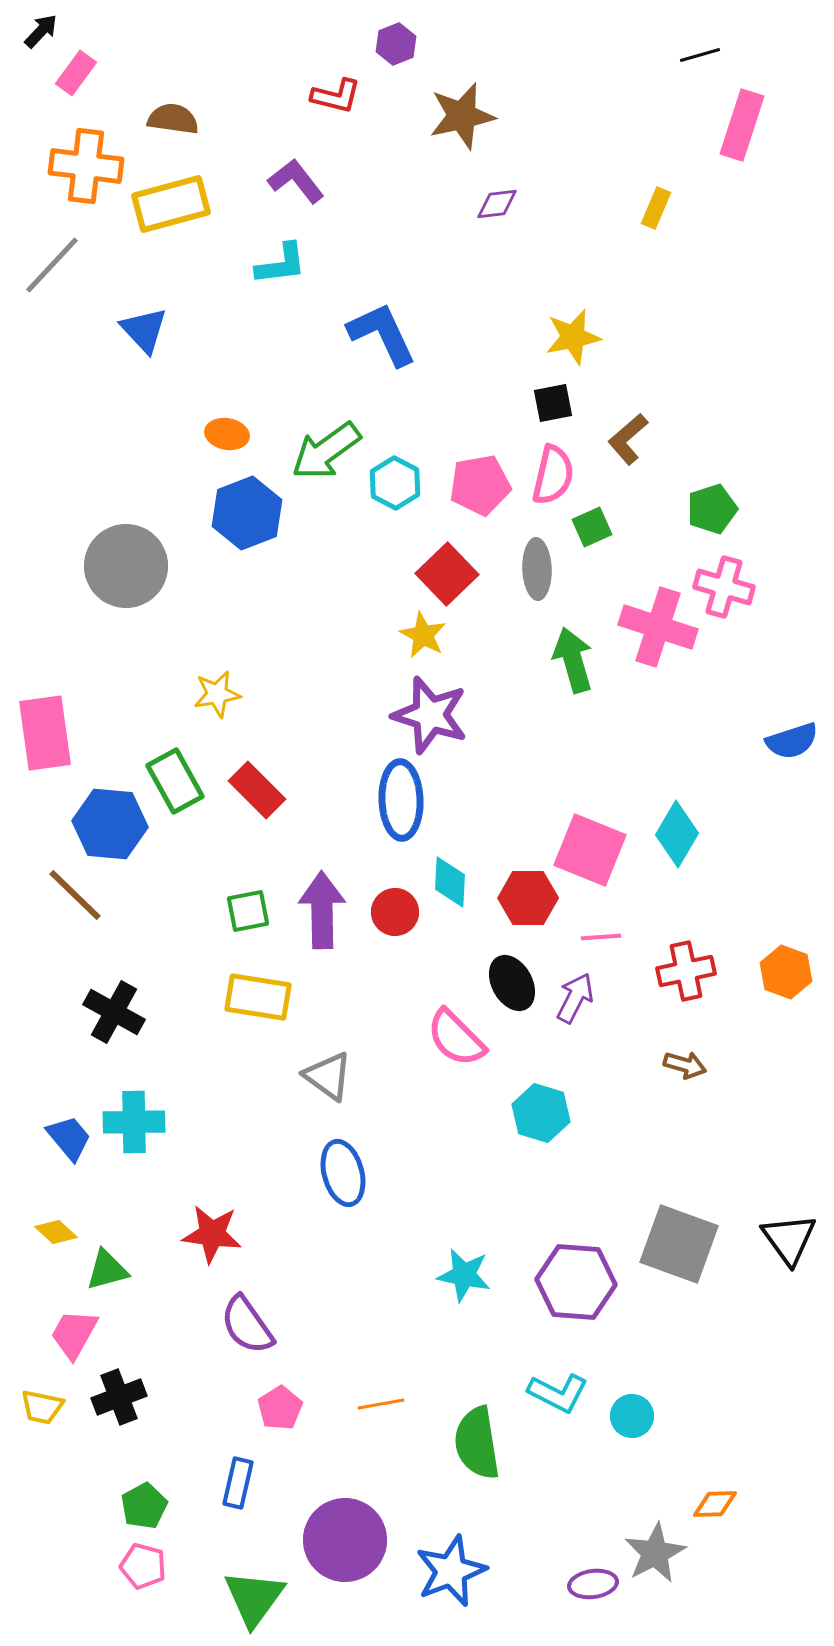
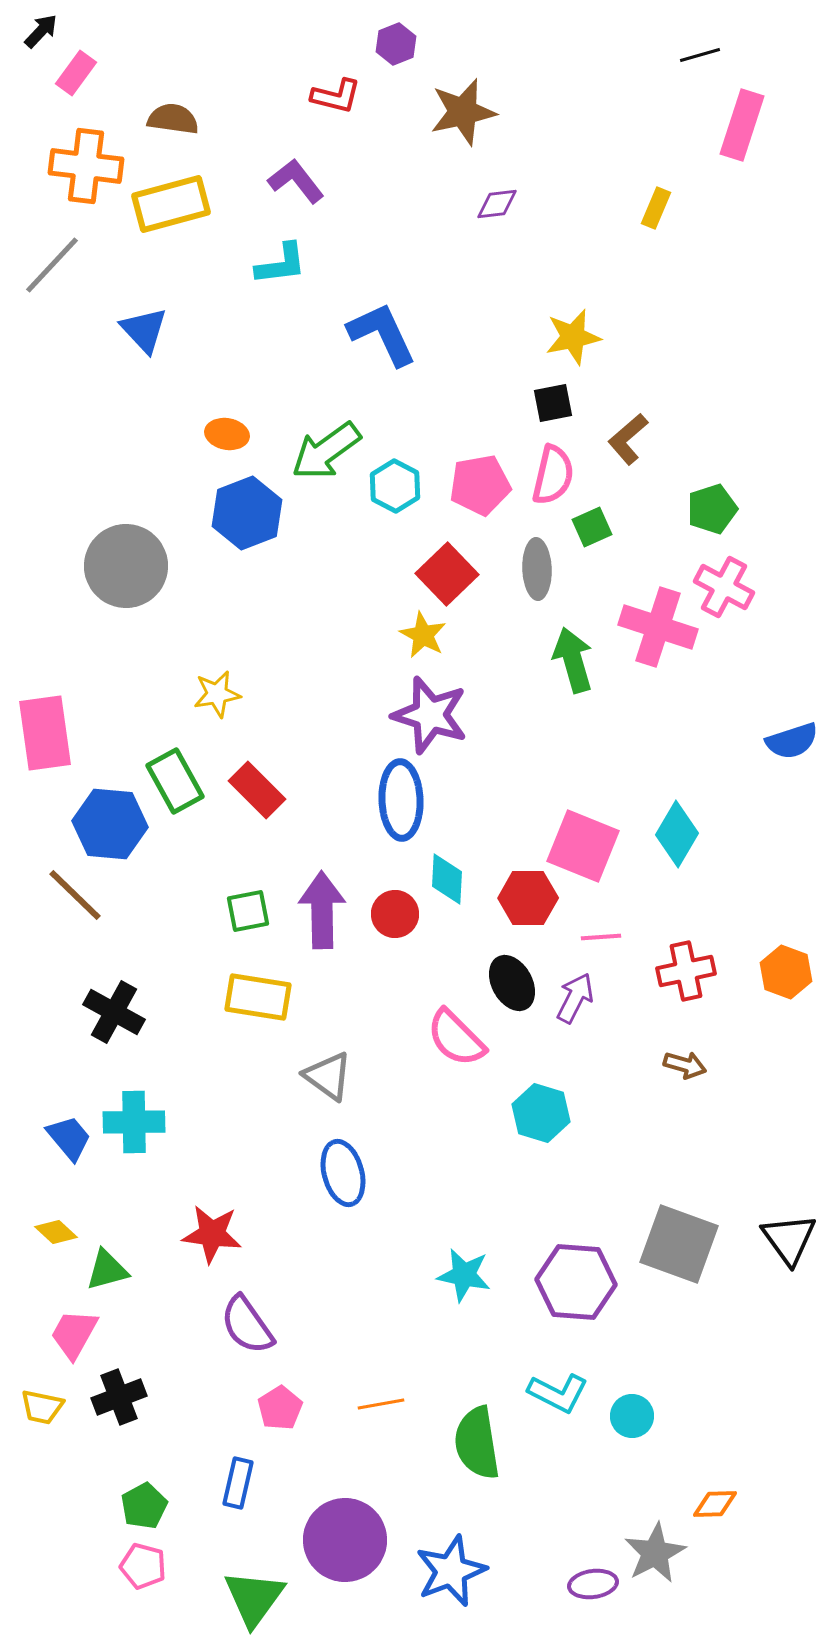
brown star at (462, 116): moved 1 px right, 4 px up
cyan hexagon at (395, 483): moved 3 px down
pink cross at (724, 587): rotated 12 degrees clockwise
pink square at (590, 850): moved 7 px left, 4 px up
cyan diamond at (450, 882): moved 3 px left, 3 px up
red circle at (395, 912): moved 2 px down
